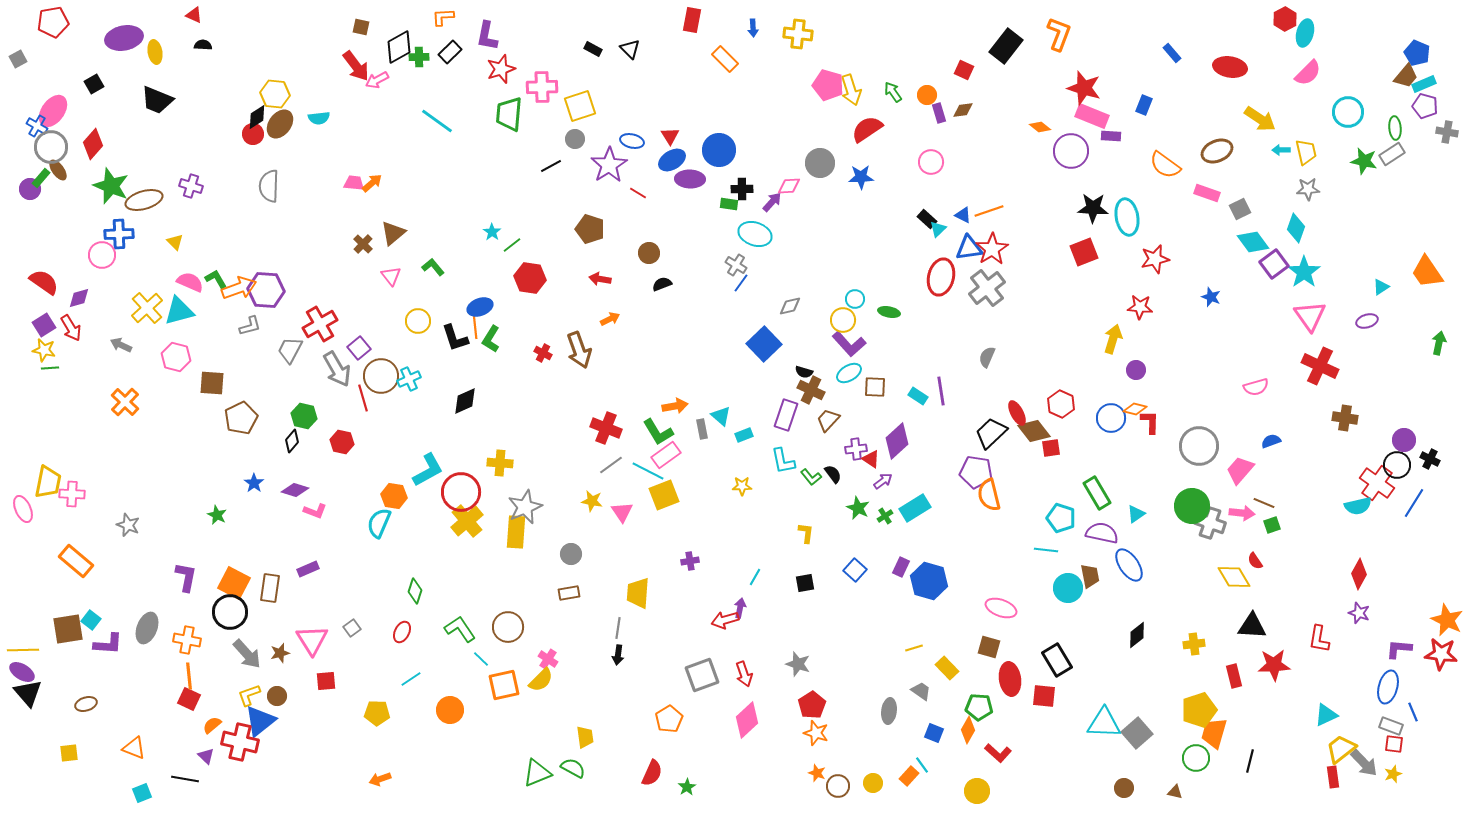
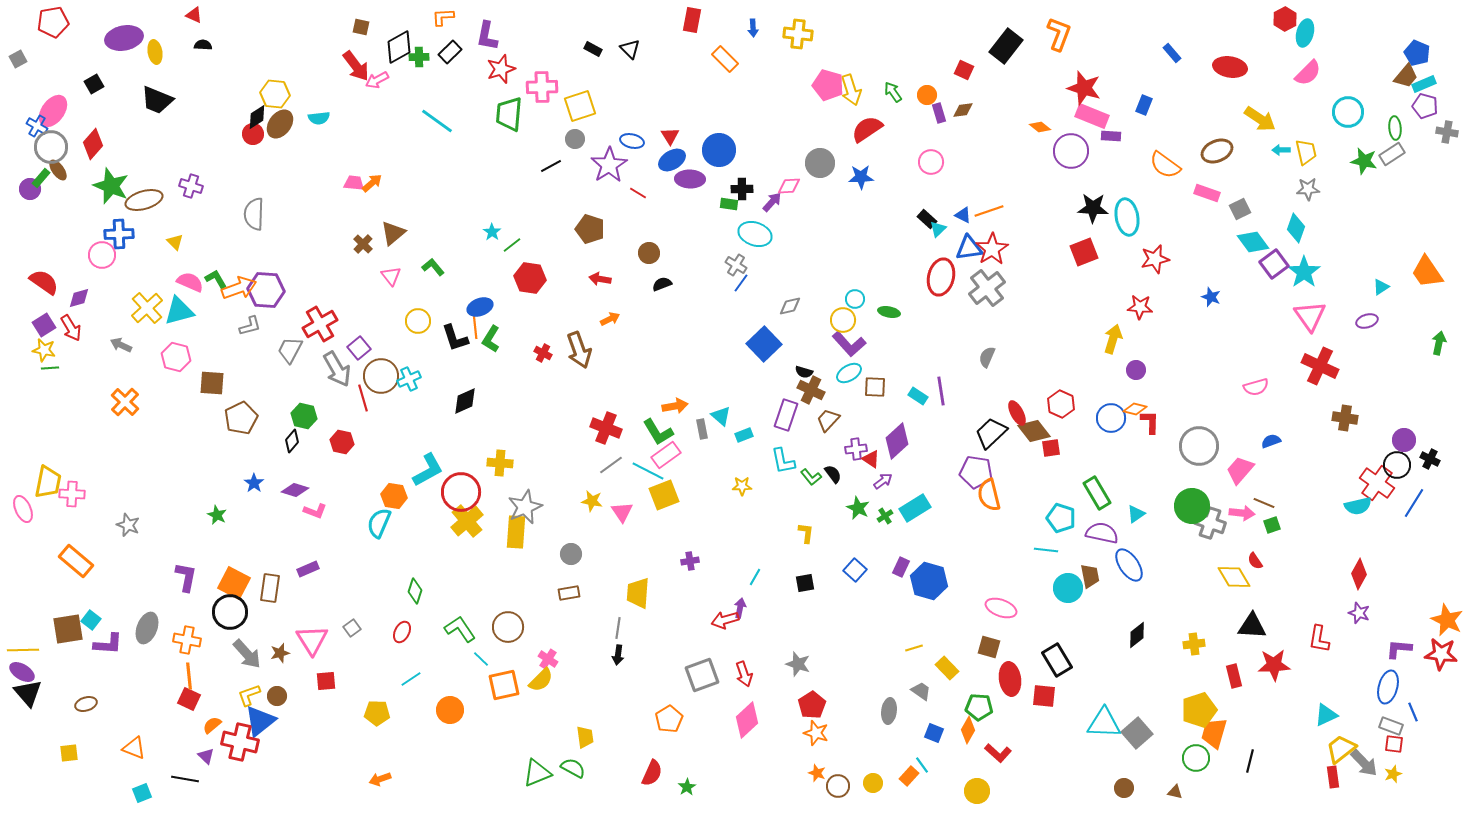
gray semicircle at (269, 186): moved 15 px left, 28 px down
